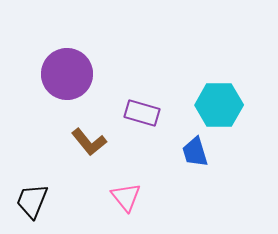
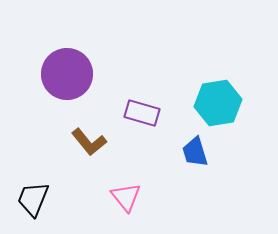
cyan hexagon: moved 1 px left, 2 px up; rotated 9 degrees counterclockwise
black trapezoid: moved 1 px right, 2 px up
